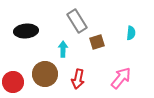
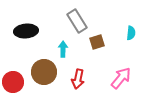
brown circle: moved 1 px left, 2 px up
